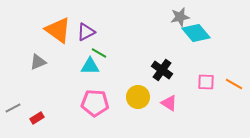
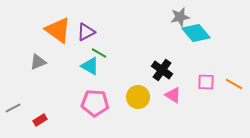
cyan triangle: rotated 30 degrees clockwise
pink triangle: moved 4 px right, 8 px up
red rectangle: moved 3 px right, 2 px down
